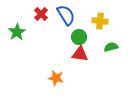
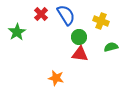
yellow cross: moved 1 px right; rotated 14 degrees clockwise
